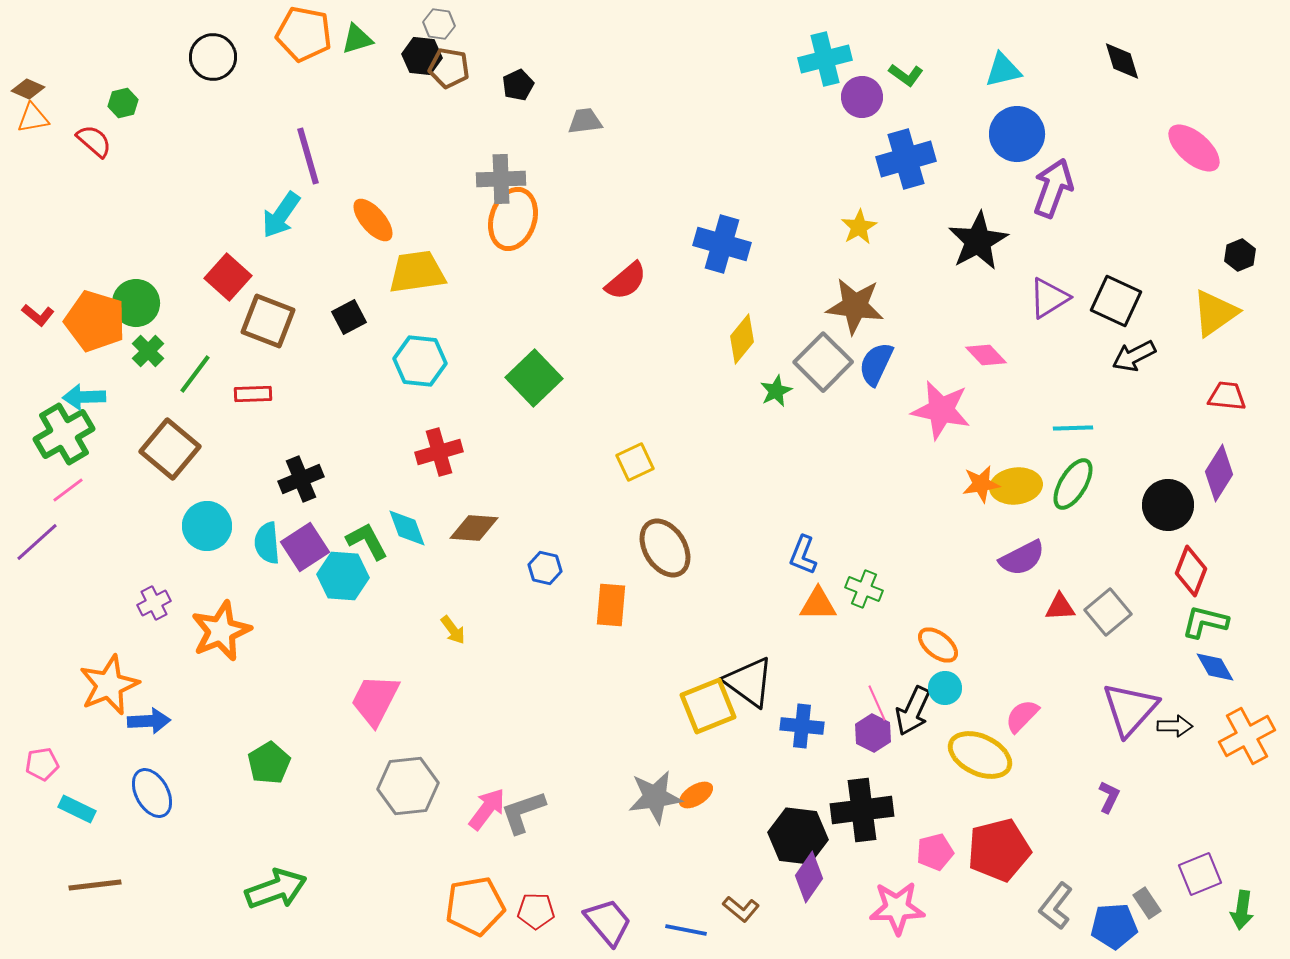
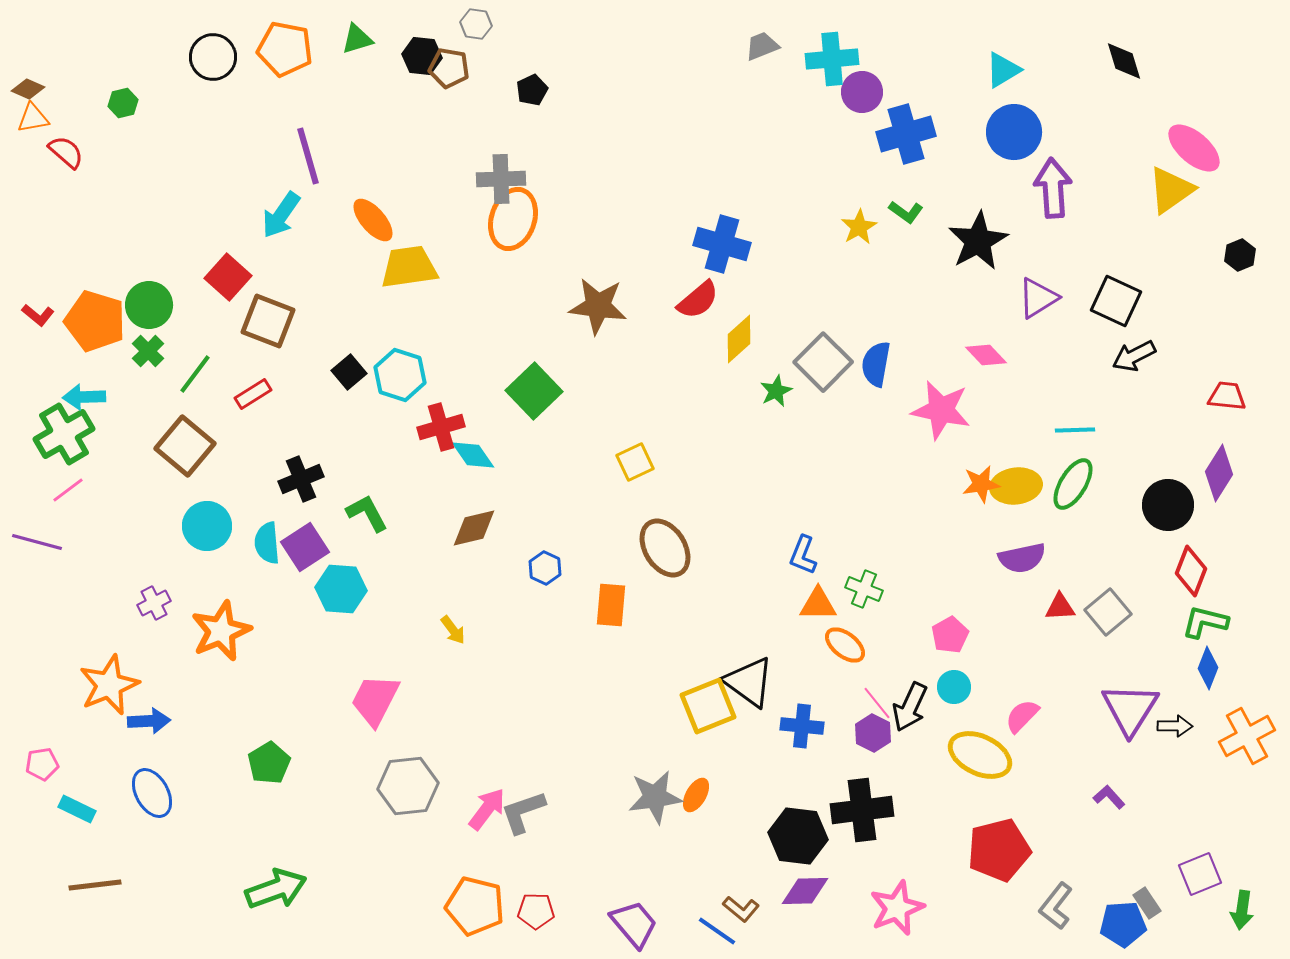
gray hexagon at (439, 24): moved 37 px right
orange pentagon at (304, 34): moved 19 px left, 15 px down
cyan cross at (825, 59): moved 7 px right; rotated 9 degrees clockwise
black diamond at (1122, 61): moved 2 px right
cyan triangle at (1003, 70): rotated 18 degrees counterclockwise
green L-shape at (906, 75): moved 137 px down
black pentagon at (518, 85): moved 14 px right, 5 px down
purple circle at (862, 97): moved 5 px up
gray trapezoid at (585, 121): moved 177 px right, 75 px up; rotated 15 degrees counterclockwise
blue circle at (1017, 134): moved 3 px left, 2 px up
red semicircle at (94, 141): moved 28 px left, 11 px down
blue cross at (906, 159): moved 25 px up
purple arrow at (1053, 188): rotated 24 degrees counterclockwise
yellow trapezoid at (417, 272): moved 8 px left, 5 px up
red semicircle at (626, 281): moved 72 px right, 19 px down
purple triangle at (1049, 298): moved 11 px left
green circle at (136, 303): moved 13 px right, 2 px down
brown star at (855, 306): moved 257 px left
yellow triangle at (1215, 313): moved 44 px left, 123 px up
black square at (349, 317): moved 55 px down; rotated 12 degrees counterclockwise
yellow diamond at (742, 339): moved 3 px left; rotated 9 degrees clockwise
cyan hexagon at (420, 361): moved 20 px left, 14 px down; rotated 12 degrees clockwise
blue semicircle at (876, 364): rotated 15 degrees counterclockwise
green square at (534, 378): moved 13 px down
red rectangle at (253, 394): rotated 30 degrees counterclockwise
cyan line at (1073, 428): moved 2 px right, 2 px down
brown square at (170, 449): moved 15 px right, 3 px up
red cross at (439, 452): moved 2 px right, 25 px up
cyan diamond at (407, 528): moved 66 px right, 73 px up; rotated 15 degrees counterclockwise
brown diamond at (474, 528): rotated 18 degrees counterclockwise
green L-shape at (367, 541): moved 28 px up
purple line at (37, 542): rotated 57 degrees clockwise
purple semicircle at (1022, 558): rotated 15 degrees clockwise
blue hexagon at (545, 568): rotated 12 degrees clockwise
cyan hexagon at (343, 576): moved 2 px left, 13 px down
orange ellipse at (938, 645): moved 93 px left
blue diamond at (1215, 667): moved 7 px left, 1 px down; rotated 51 degrees clockwise
cyan circle at (945, 688): moved 9 px right, 1 px up
pink line at (877, 703): rotated 15 degrees counterclockwise
purple triangle at (1130, 709): rotated 10 degrees counterclockwise
black arrow at (913, 711): moved 3 px left, 4 px up
orange ellipse at (696, 795): rotated 28 degrees counterclockwise
purple L-shape at (1109, 797): rotated 68 degrees counterclockwise
pink pentagon at (935, 852): moved 15 px right, 217 px up; rotated 15 degrees counterclockwise
purple diamond at (809, 877): moved 4 px left, 14 px down; rotated 54 degrees clockwise
orange pentagon at (475, 906): rotated 24 degrees clockwise
pink star at (897, 908): rotated 20 degrees counterclockwise
purple trapezoid at (608, 922): moved 26 px right, 2 px down
blue pentagon at (1114, 926): moved 9 px right, 2 px up
blue line at (686, 930): moved 31 px right, 1 px down; rotated 24 degrees clockwise
